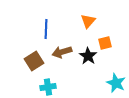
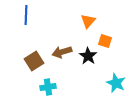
blue line: moved 20 px left, 14 px up
orange square: moved 2 px up; rotated 32 degrees clockwise
